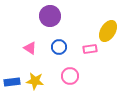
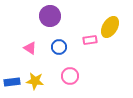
yellow ellipse: moved 2 px right, 4 px up
pink rectangle: moved 9 px up
